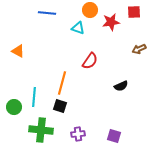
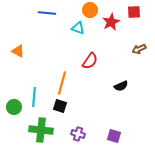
red star: rotated 18 degrees counterclockwise
purple cross: rotated 24 degrees clockwise
